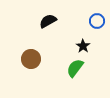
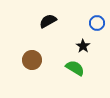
blue circle: moved 2 px down
brown circle: moved 1 px right, 1 px down
green semicircle: rotated 84 degrees clockwise
